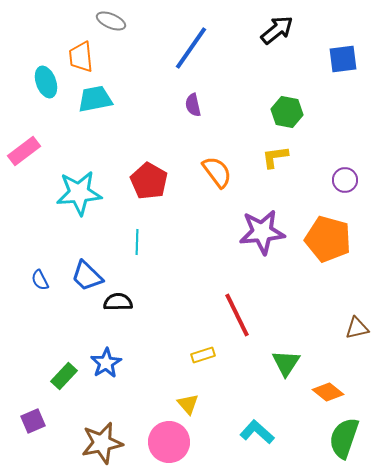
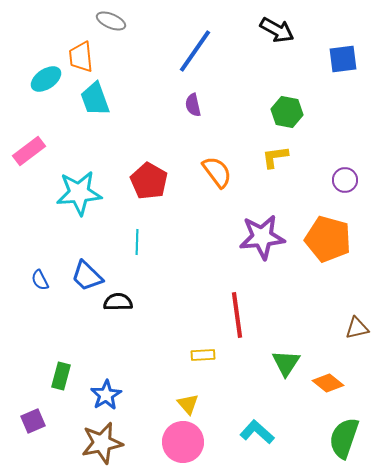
black arrow: rotated 68 degrees clockwise
blue line: moved 4 px right, 3 px down
cyan ellipse: moved 3 px up; rotated 76 degrees clockwise
cyan trapezoid: rotated 99 degrees counterclockwise
pink rectangle: moved 5 px right
purple star: moved 5 px down
red line: rotated 18 degrees clockwise
yellow rectangle: rotated 15 degrees clockwise
blue star: moved 32 px down
green rectangle: moved 3 px left; rotated 28 degrees counterclockwise
orange diamond: moved 9 px up
pink circle: moved 14 px right
